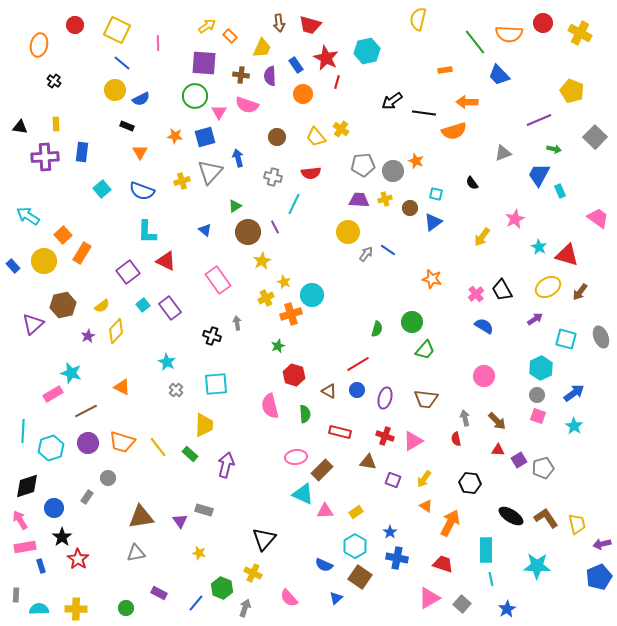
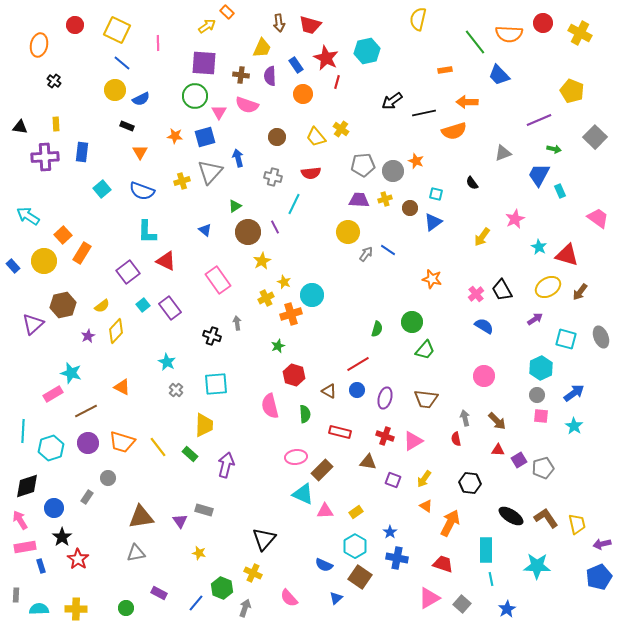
orange rectangle at (230, 36): moved 3 px left, 24 px up
black line at (424, 113): rotated 20 degrees counterclockwise
pink square at (538, 416): moved 3 px right; rotated 14 degrees counterclockwise
